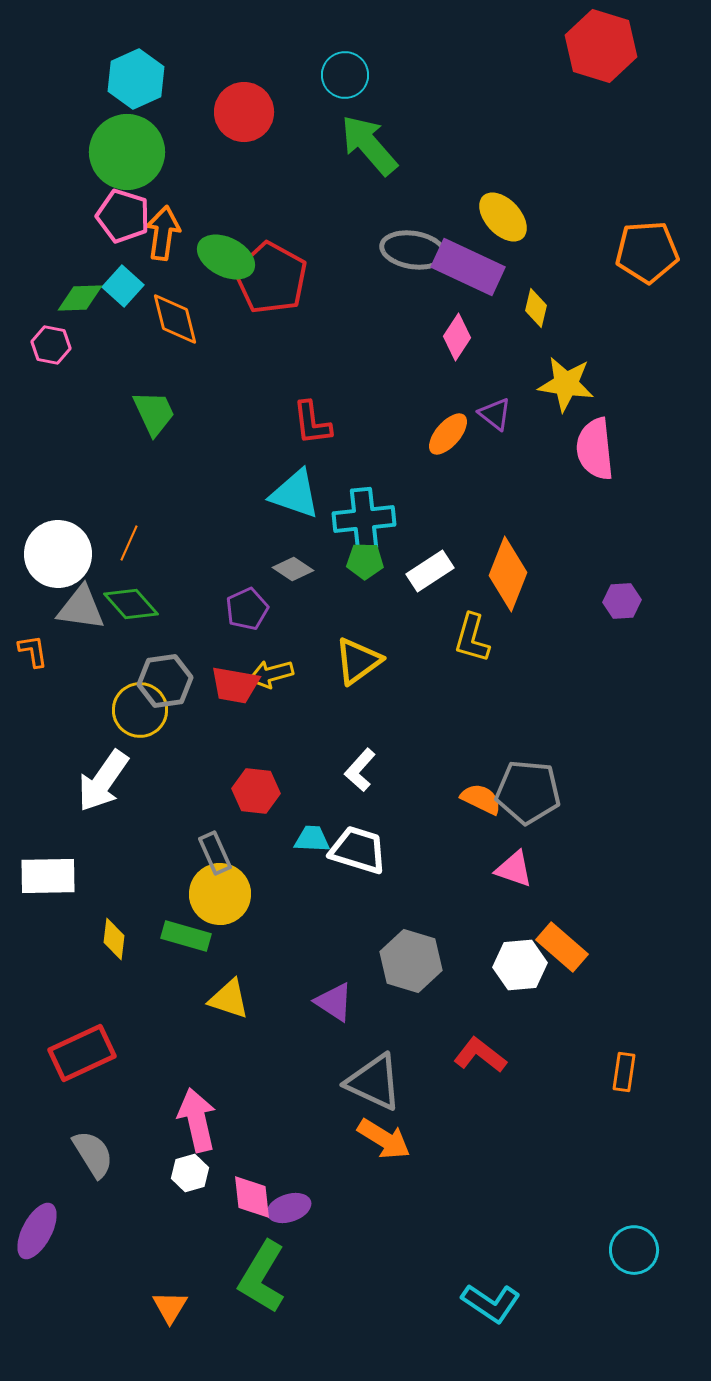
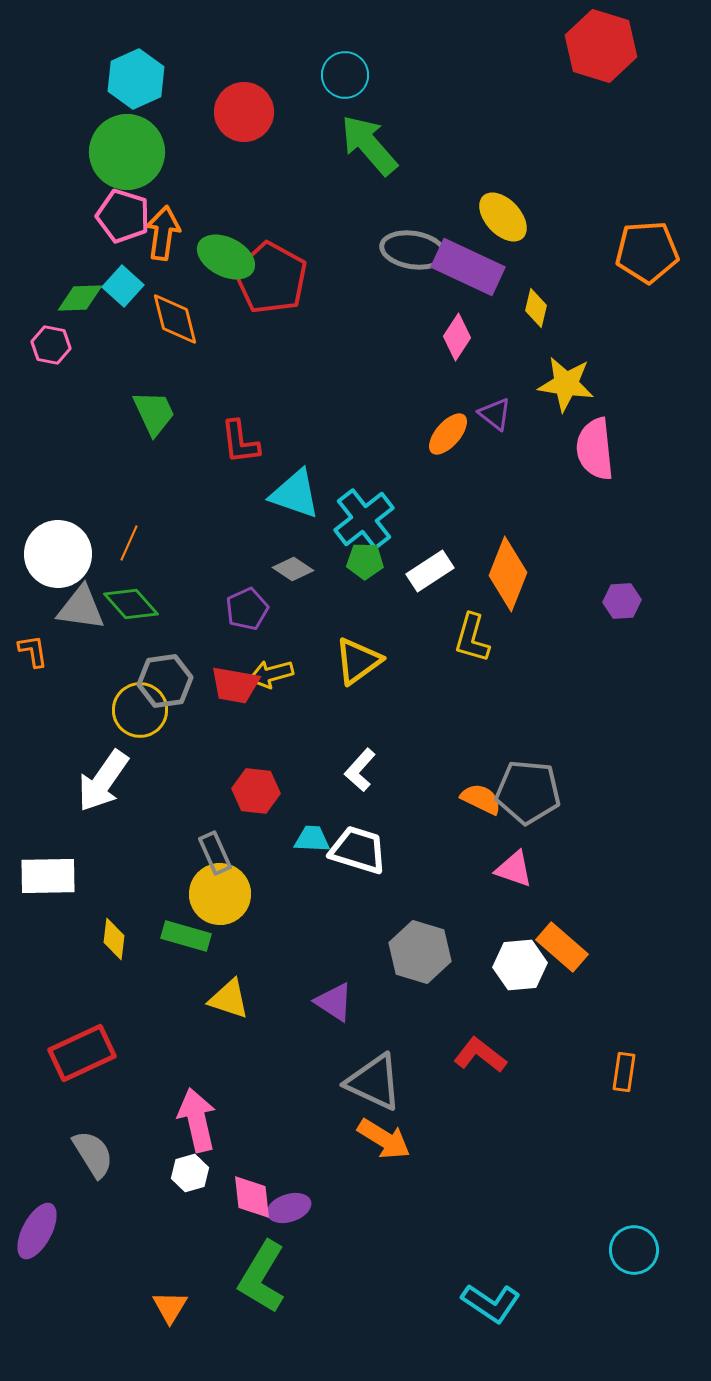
red L-shape at (312, 423): moved 72 px left, 19 px down
cyan cross at (364, 519): rotated 32 degrees counterclockwise
gray hexagon at (411, 961): moved 9 px right, 9 px up
